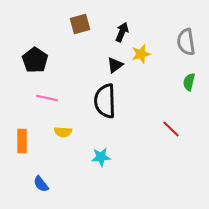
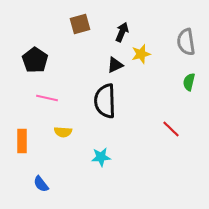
black triangle: rotated 12 degrees clockwise
